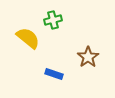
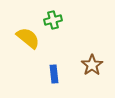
brown star: moved 4 px right, 8 px down
blue rectangle: rotated 66 degrees clockwise
